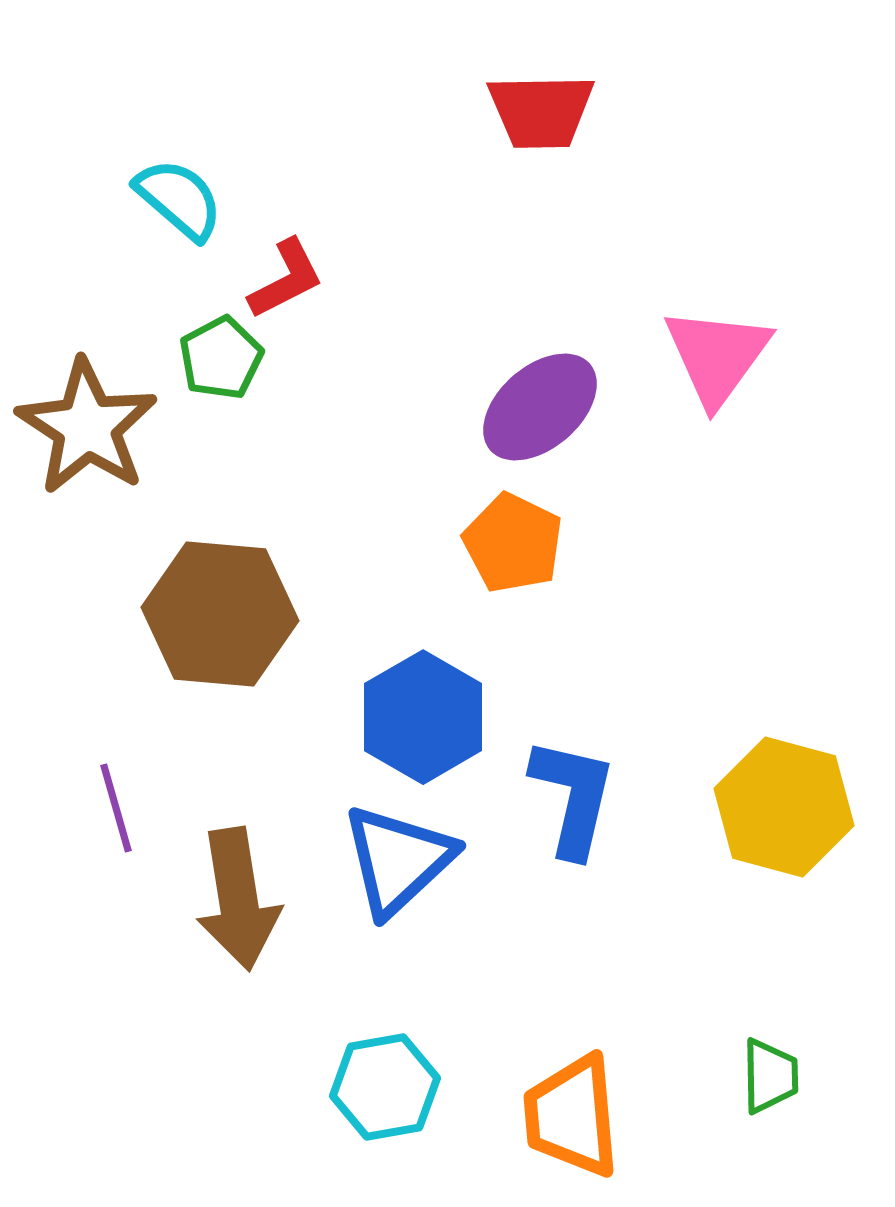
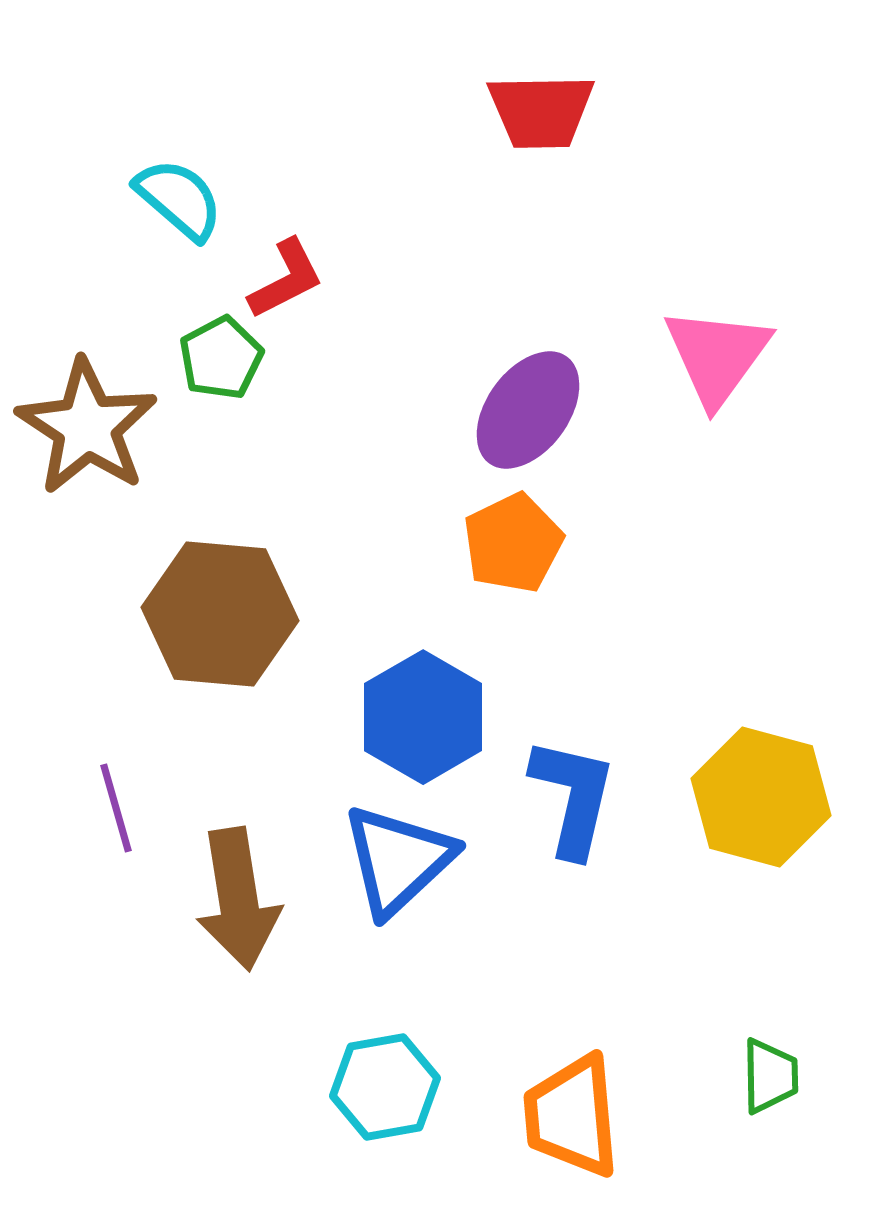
purple ellipse: moved 12 px left, 3 px down; rotated 13 degrees counterclockwise
orange pentagon: rotated 20 degrees clockwise
yellow hexagon: moved 23 px left, 10 px up
